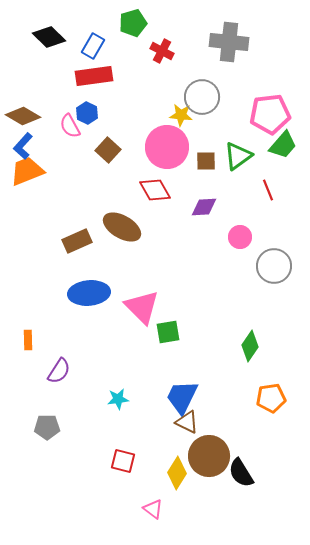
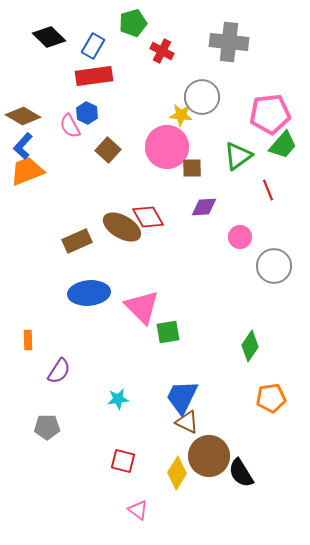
brown square at (206, 161): moved 14 px left, 7 px down
red diamond at (155, 190): moved 7 px left, 27 px down
pink triangle at (153, 509): moved 15 px left, 1 px down
